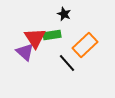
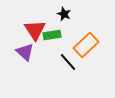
red triangle: moved 8 px up
orange rectangle: moved 1 px right
black line: moved 1 px right, 1 px up
